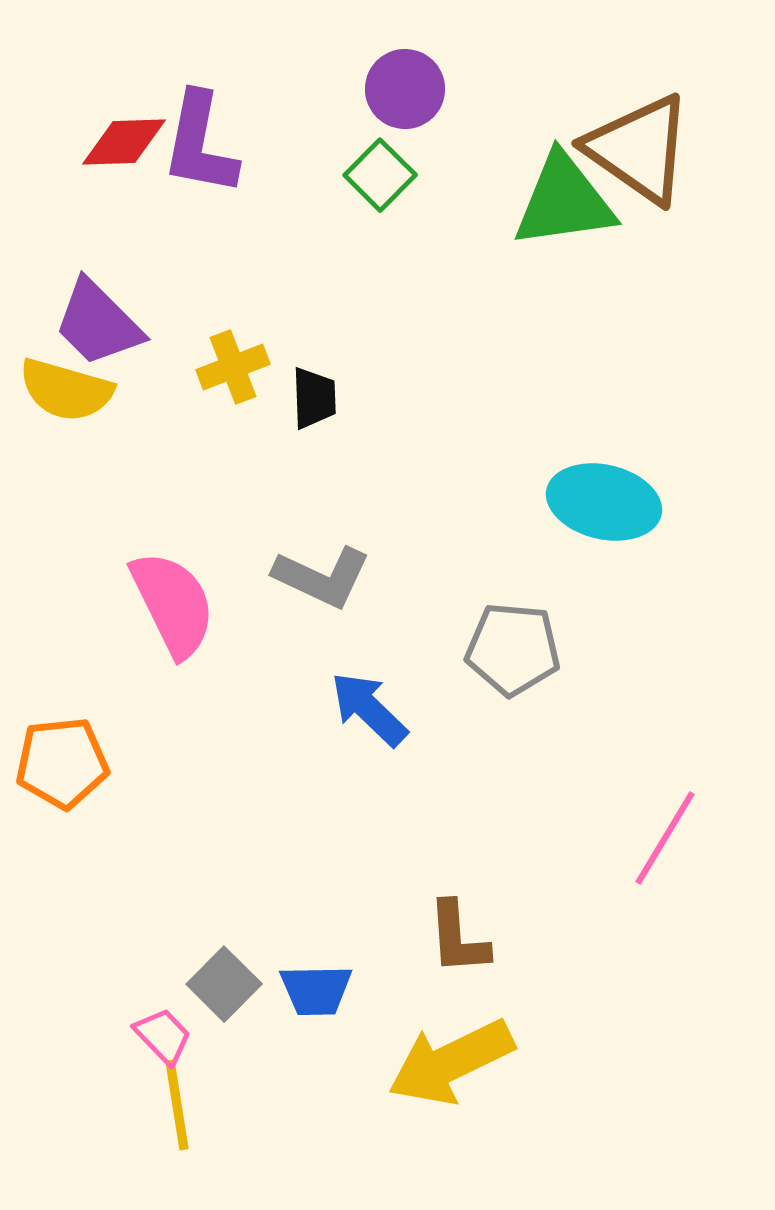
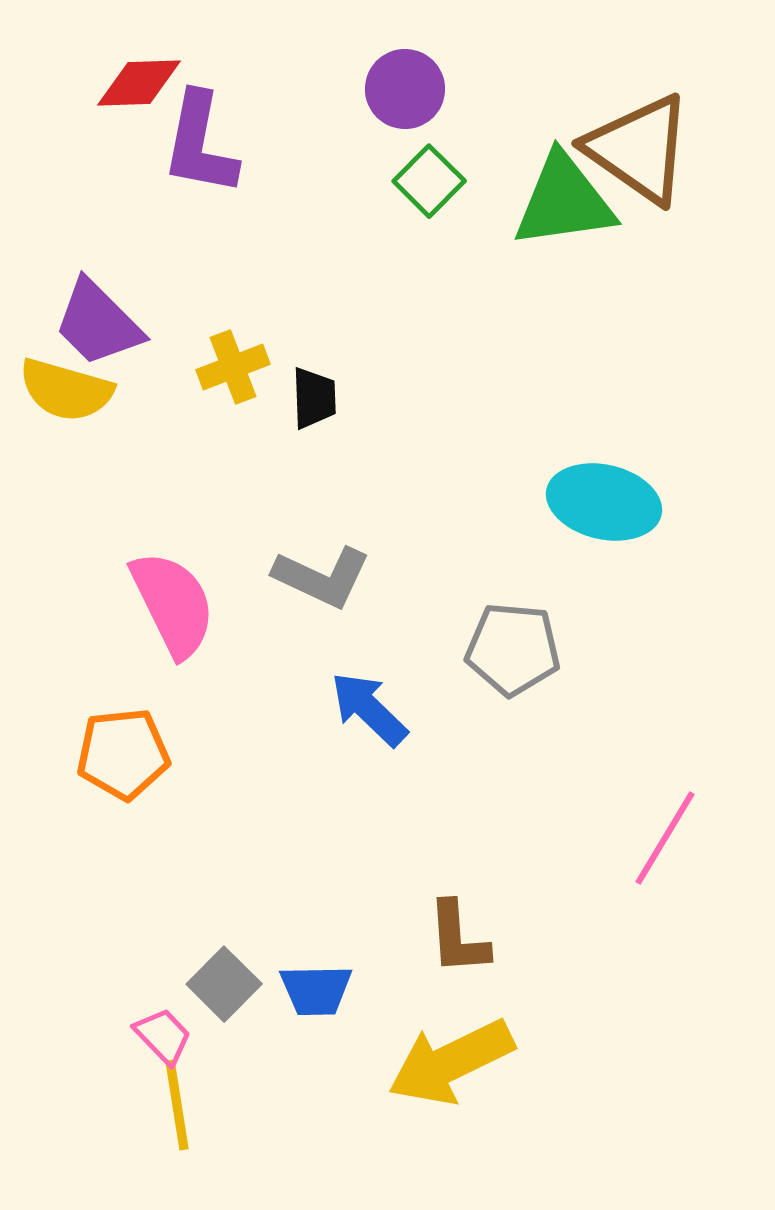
red diamond: moved 15 px right, 59 px up
green square: moved 49 px right, 6 px down
orange pentagon: moved 61 px right, 9 px up
